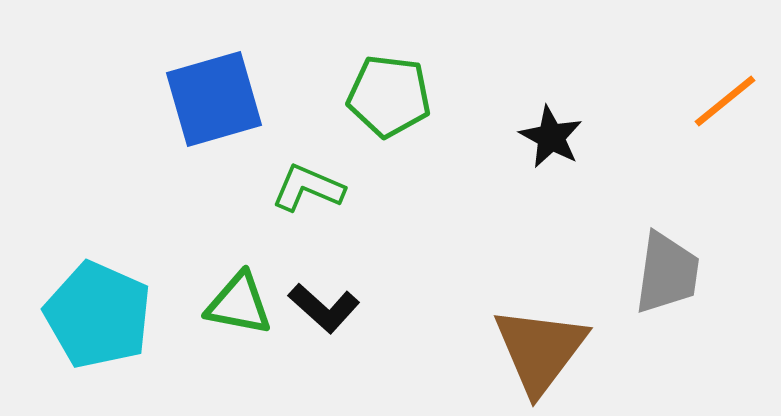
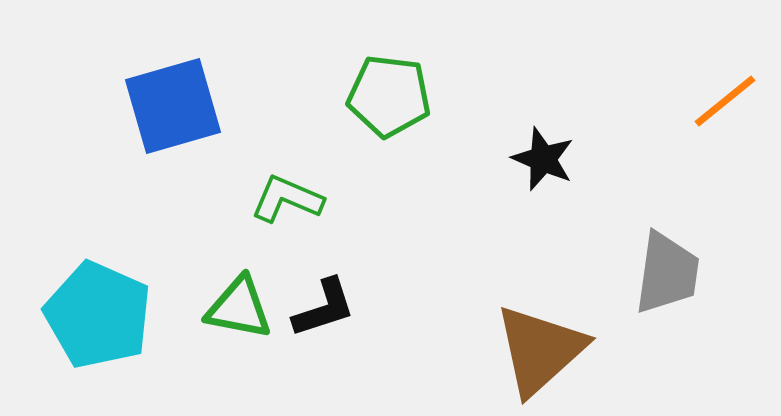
blue square: moved 41 px left, 7 px down
black star: moved 8 px left, 22 px down; rotated 6 degrees counterclockwise
green L-shape: moved 21 px left, 11 px down
green triangle: moved 4 px down
black L-shape: rotated 60 degrees counterclockwise
brown triangle: rotated 11 degrees clockwise
